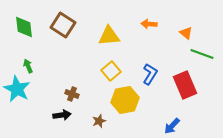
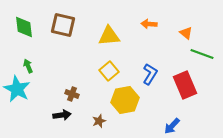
brown square: rotated 20 degrees counterclockwise
yellow square: moved 2 px left
